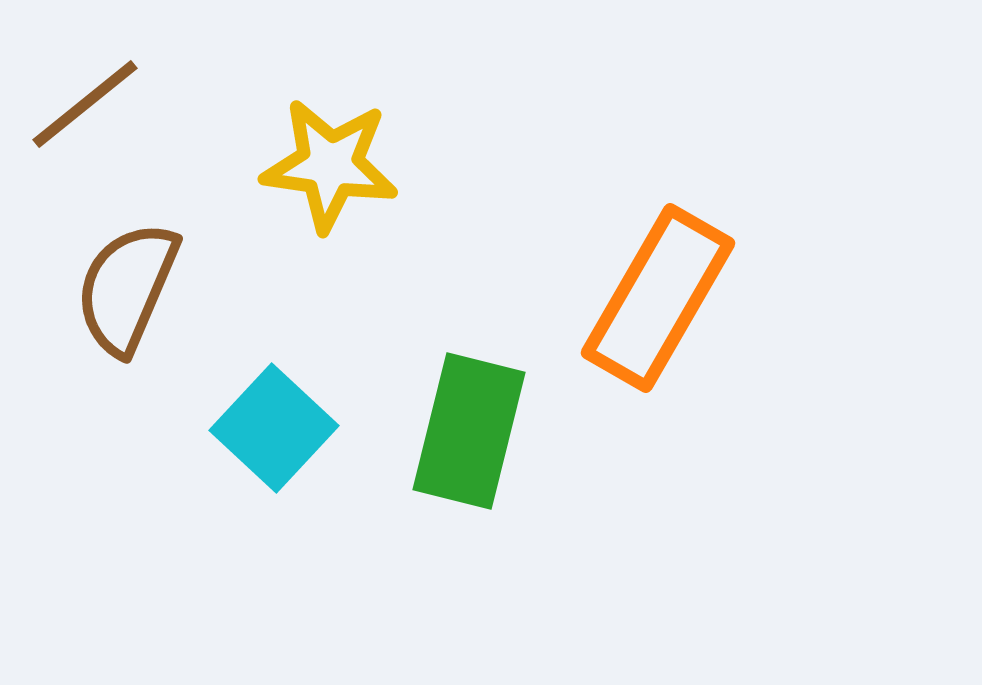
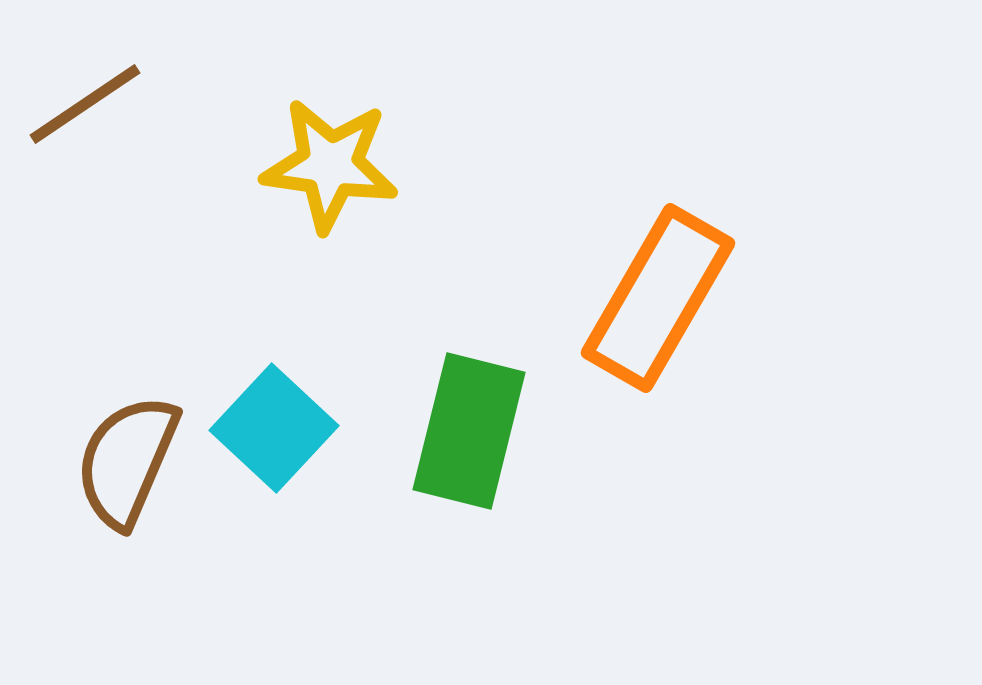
brown line: rotated 5 degrees clockwise
brown semicircle: moved 173 px down
